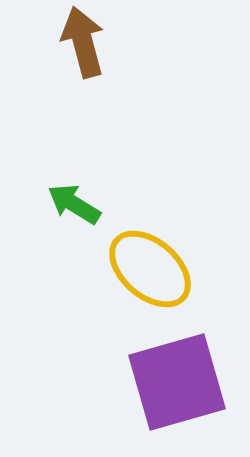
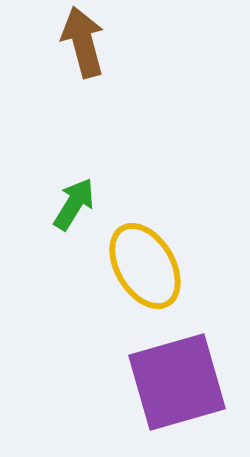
green arrow: rotated 90 degrees clockwise
yellow ellipse: moved 5 px left, 3 px up; rotated 18 degrees clockwise
